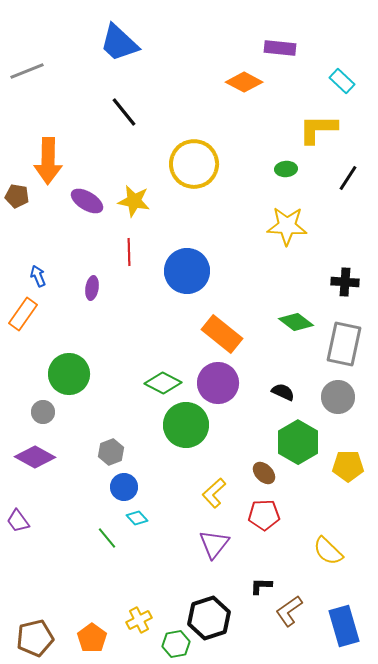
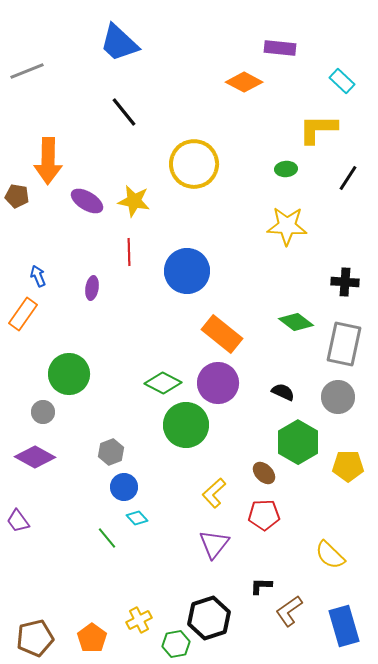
yellow semicircle at (328, 551): moved 2 px right, 4 px down
